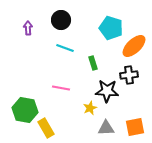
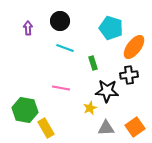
black circle: moved 1 px left, 1 px down
orange ellipse: moved 1 px down; rotated 10 degrees counterclockwise
orange square: rotated 24 degrees counterclockwise
